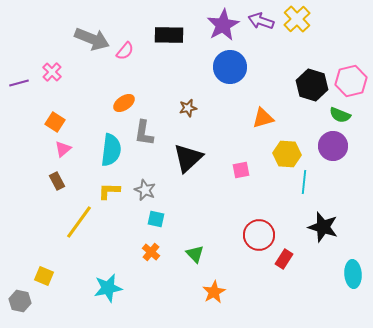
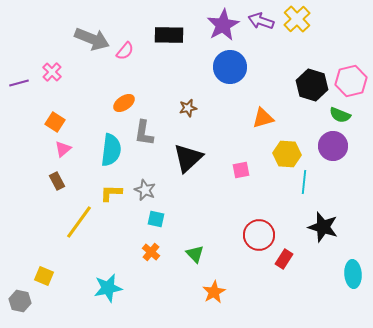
yellow L-shape: moved 2 px right, 2 px down
